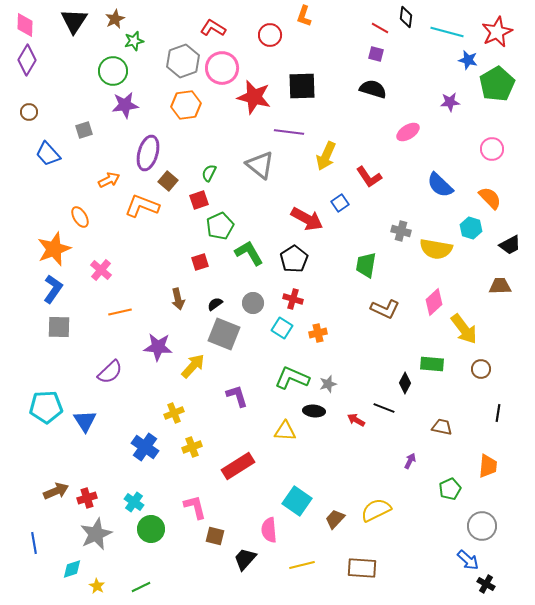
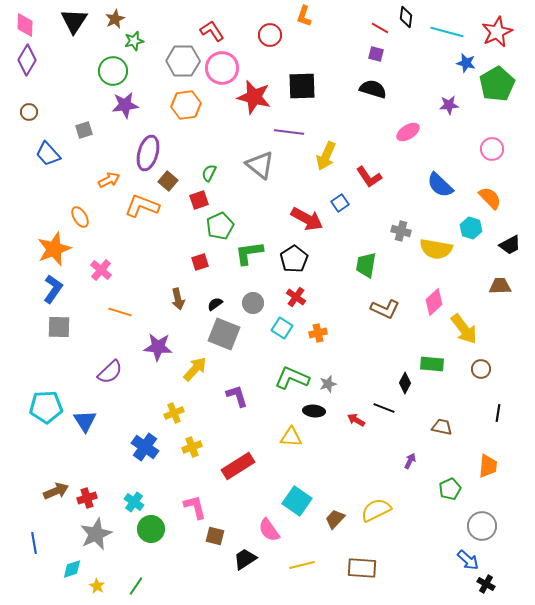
red L-shape at (213, 28): moved 1 px left, 3 px down; rotated 25 degrees clockwise
blue star at (468, 60): moved 2 px left, 3 px down
gray hexagon at (183, 61): rotated 20 degrees clockwise
purple star at (450, 102): moved 1 px left, 3 px down
green L-shape at (249, 253): rotated 68 degrees counterclockwise
red cross at (293, 299): moved 3 px right, 2 px up; rotated 18 degrees clockwise
orange line at (120, 312): rotated 30 degrees clockwise
yellow arrow at (193, 366): moved 2 px right, 3 px down
yellow triangle at (285, 431): moved 6 px right, 6 px down
pink semicircle at (269, 530): rotated 30 degrees counterclockwise
black trapezoid at (245, 559): rotated 15 degrees clockwise
green line at (141, 587): moved 5 px left, 1 px up; rotated 30 degrees counterclockwise
